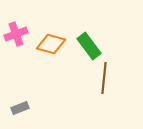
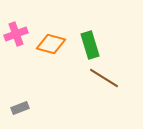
green rectangle: moved 1 px right, 1 px up; rotated 20 degrees clockwise
brown line: rotated 64 degrees counterclockwise
